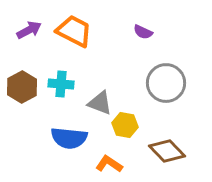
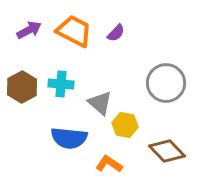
purple semicircle: moved 27 px left, 1 px down; rotated 72 degrees counterclockwise
gray triangle: rotated 20 degrees clockwise
